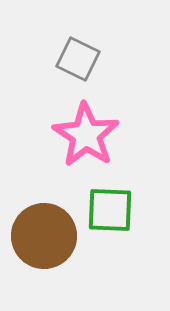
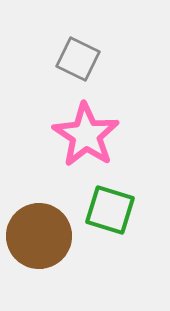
green square: rotated 15 degrees clockwise
brown circle: moved 5 px left
